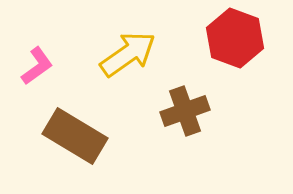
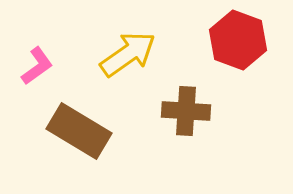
red hexagon: moved 3 px right, 2 px down
brown cross: moved 1 px right; rotated 24 degrees clockwise
brown rectangle: moved 4 px right, 5 px up
